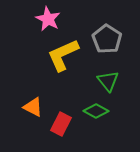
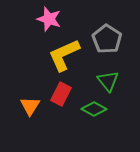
pink star: moved 1 px right; rotated 10 degrees counterclockwise
yellow L-shape: moved 1 px right
orange triangle: moved 3 px left, 1 px up; rotated 35 degrees clockwise
green diamond: moved 2 px left, 2 px up
red rectangle: moved 30 px up
